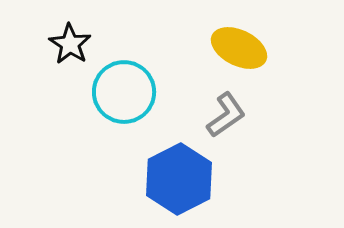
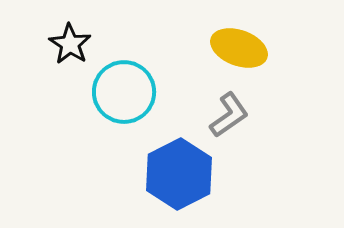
yellow ellipse: rotated 6 degrees counterclockwise
gray L-shape: moved 3 px right
blue hexagon: moved 5 px up
